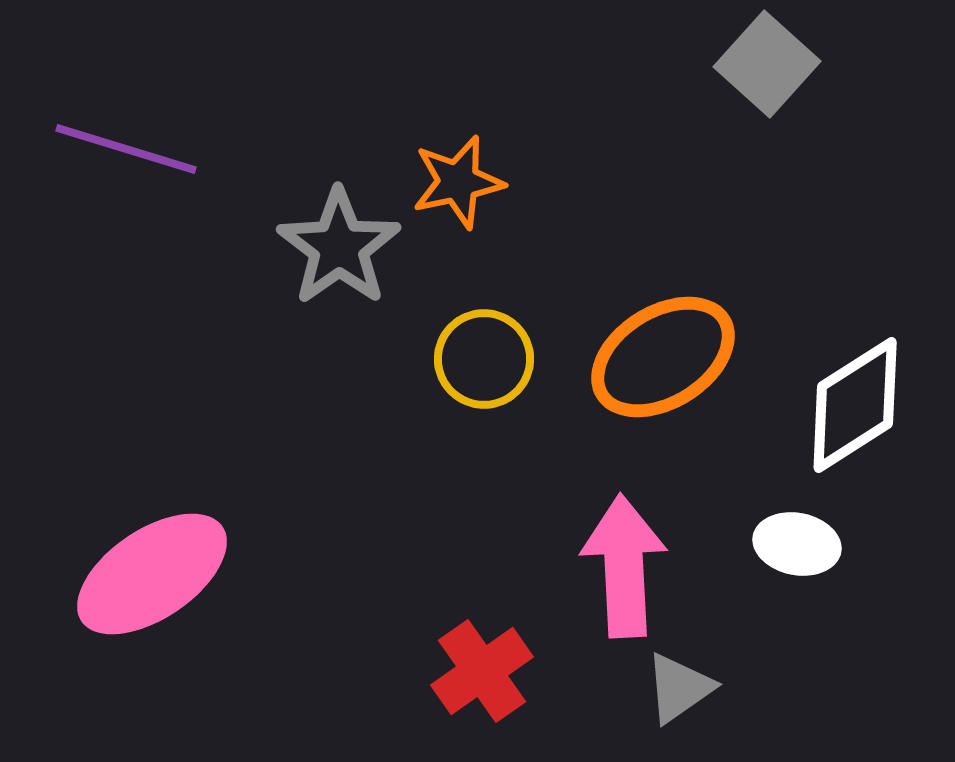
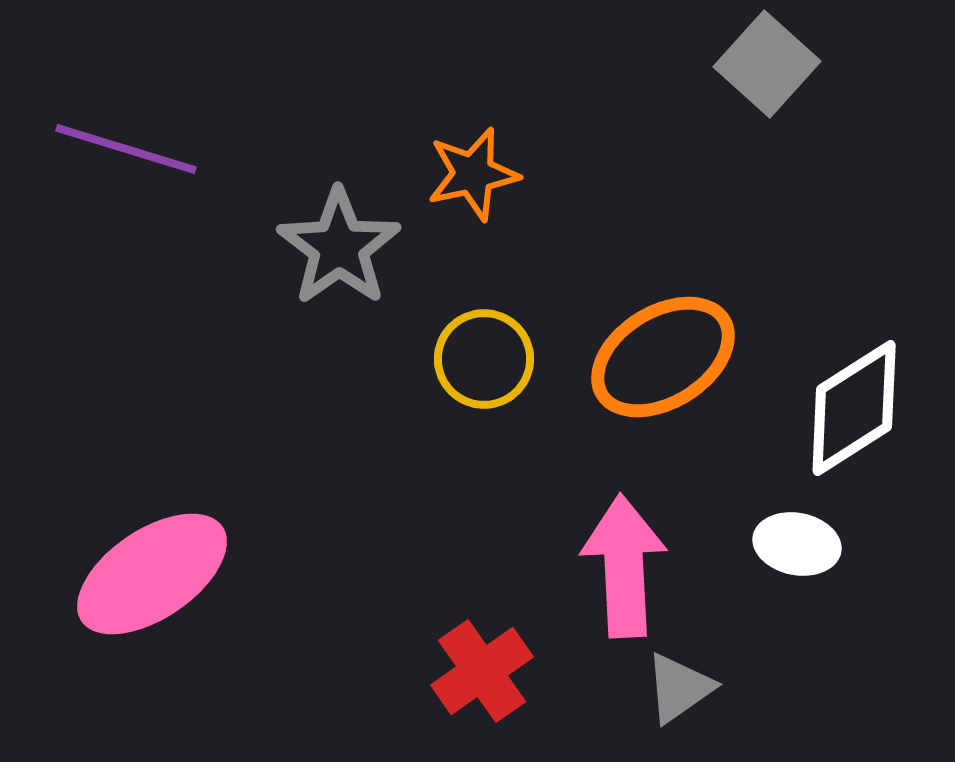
orange star: moved 15 px right, 8 px up
white diamond: moved 1 px left, 3 px down
